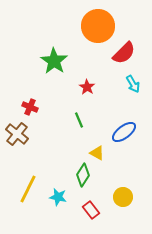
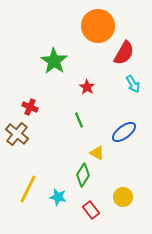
red semicircle: rotated 15 degrees counterclockwise
